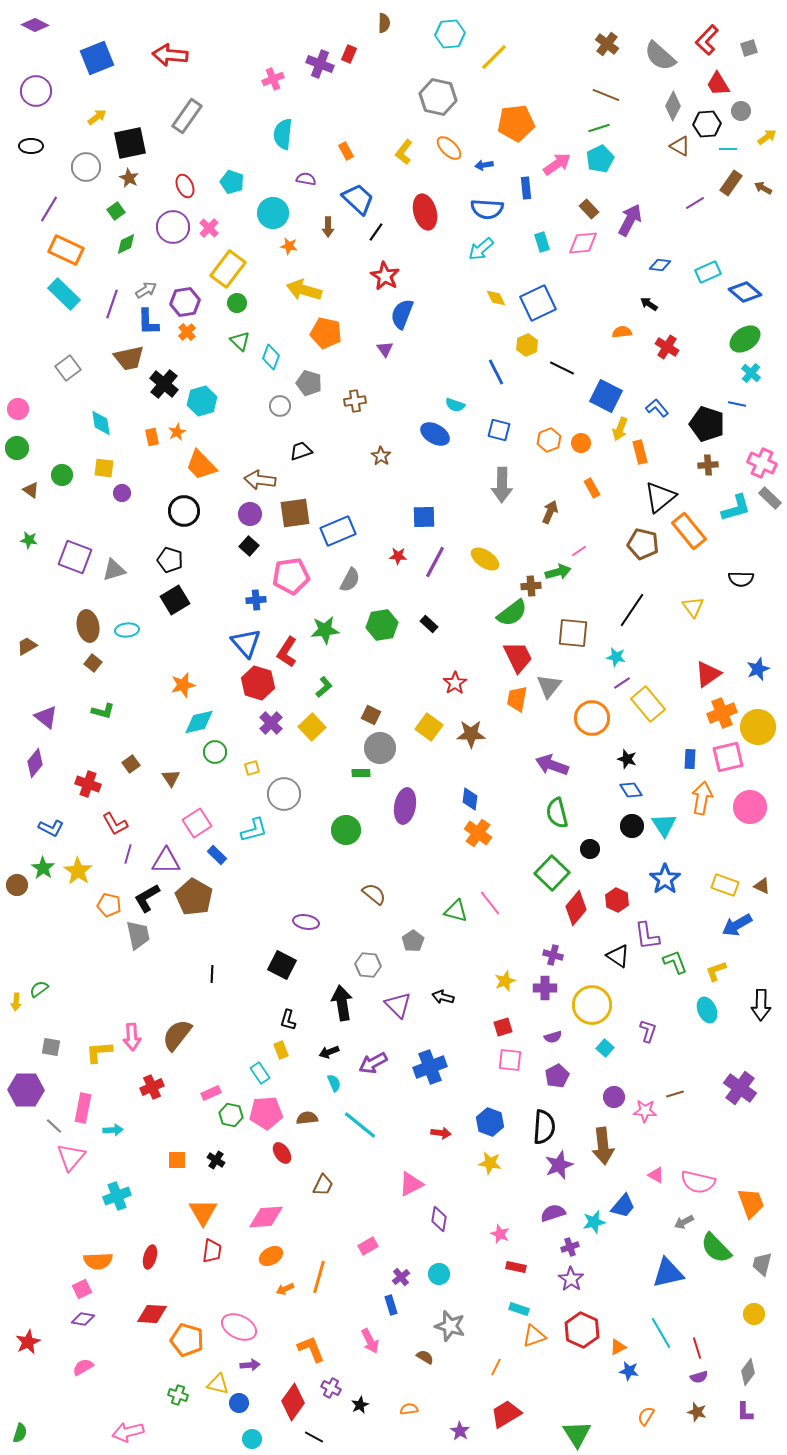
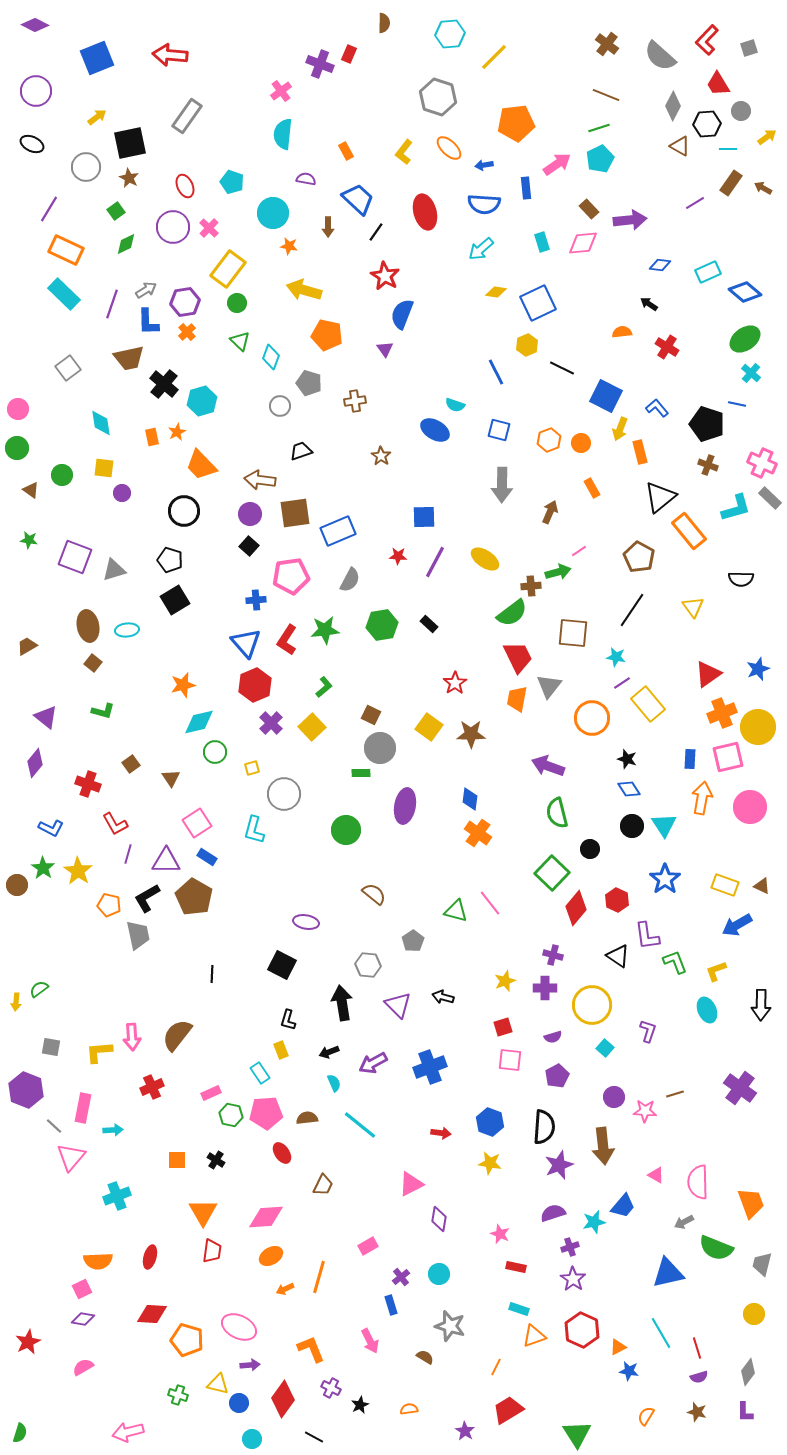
pink cross at (273, 79): moved 8 px right, 12 px down; rotated 15 degrees counterclockwise
gray hexagon at (438, 97): rotated 6 degrees clockwise
black ellipse at (31, 146): moved 1 px right, 2 px up; rotated 25 degrees clockwise
blue semicircle at (487, 209): moved 3 px left, 5 px up
purple arrow at (630, 220): rotated 56 degrees clockwise
yellow diamond at (496, 298): moved 6 px up; rotated 55 degrees counterclockwise
orange pentagon at (326, 333): moved 1 px right, 2 px down
blue ellipse at (435, 434): moved 4 px up
brown cross at (708, 465): rotated 24 degrees clockwise
brown pentagon at (643, 544): moved 4 px left, 13 px down; rotated 16 degrees clockwise
red L-shape at (287, 652): moved 12 px up
red hexagon at (258, 683): moved 3 px left, 2 px down; rotated 20 degrees clockwise
purple arrow at (552, 765): moved 4 px left, 1 px down
blue diamond at (631, 790): moved 2 px left, 1 px up
cyan L-shape at (254, 830): rotated 120 degrees clockwise
blue rectangle at (217, 855): moved 10 px left, 2 px down; rotated 12 degrees counterclockwise
purple hexagon at (26, 1090): rotated 20 degrees clockwise
pink semicircle at (698, 1182): rotated 76 degrees clockwise
green semicircle at (716, 1248): rotated 24 degrees counterclockwise
purple star at (571, 1279): moved 2 px right
red diamond at (293, 1402): moved 10 px left, 3 px up
red trapezoid at (506, 1414): moved 2 px right, 4 px up
purple star at (460, 1431): moved 5 px right
